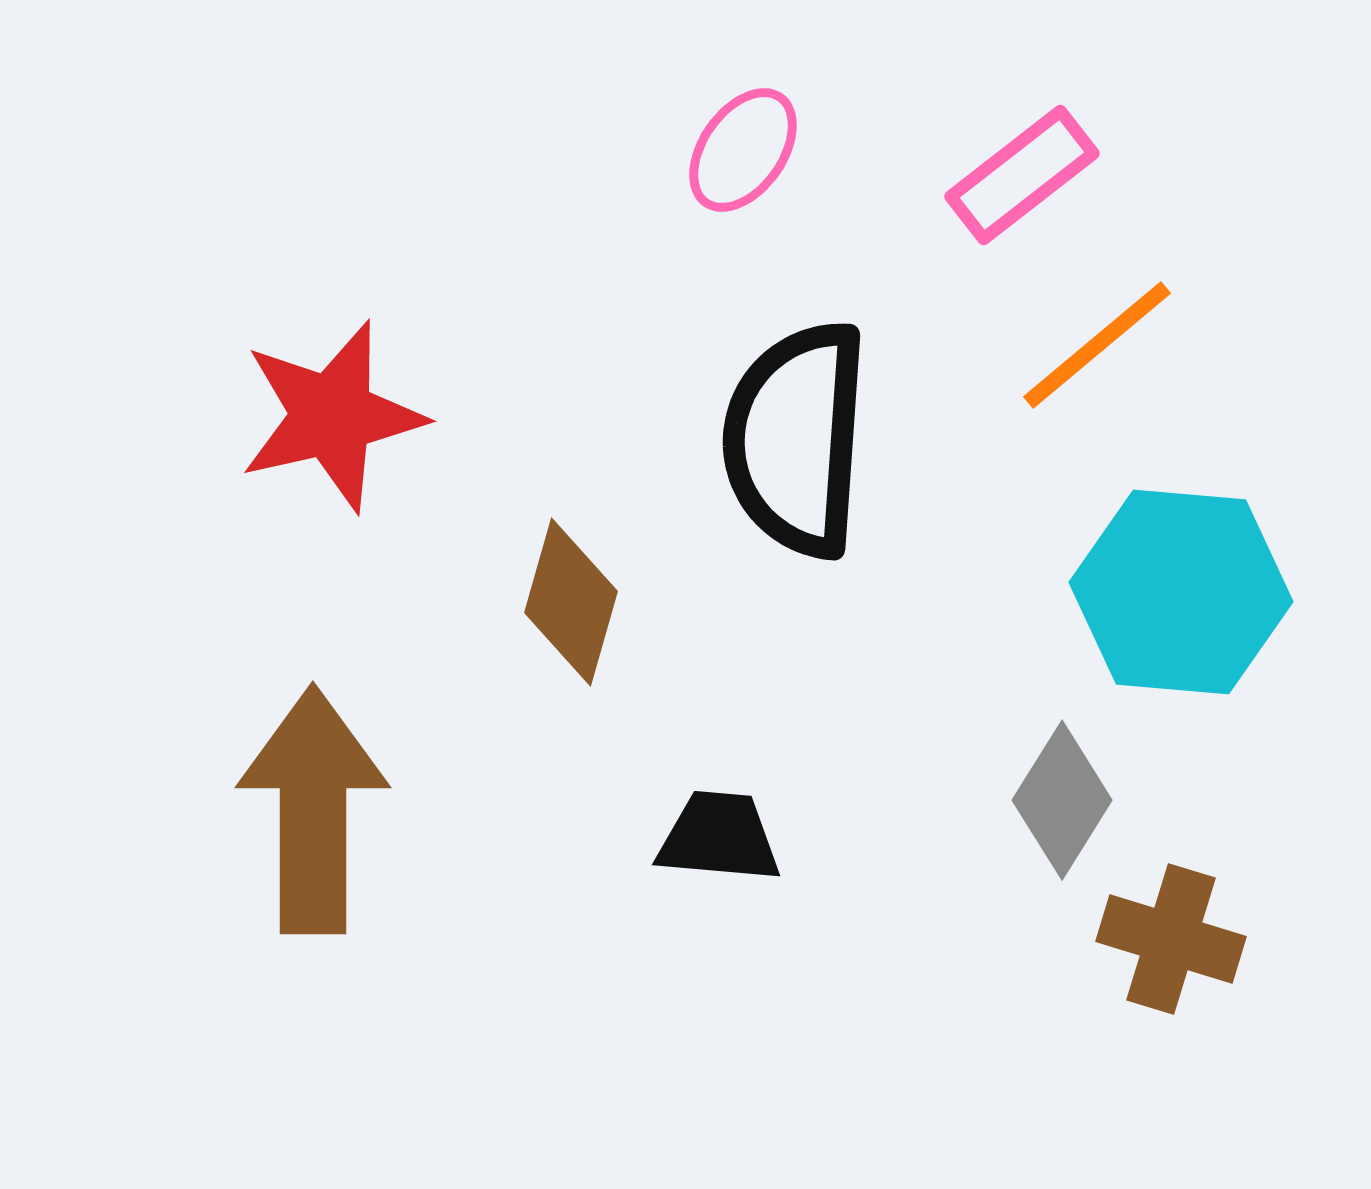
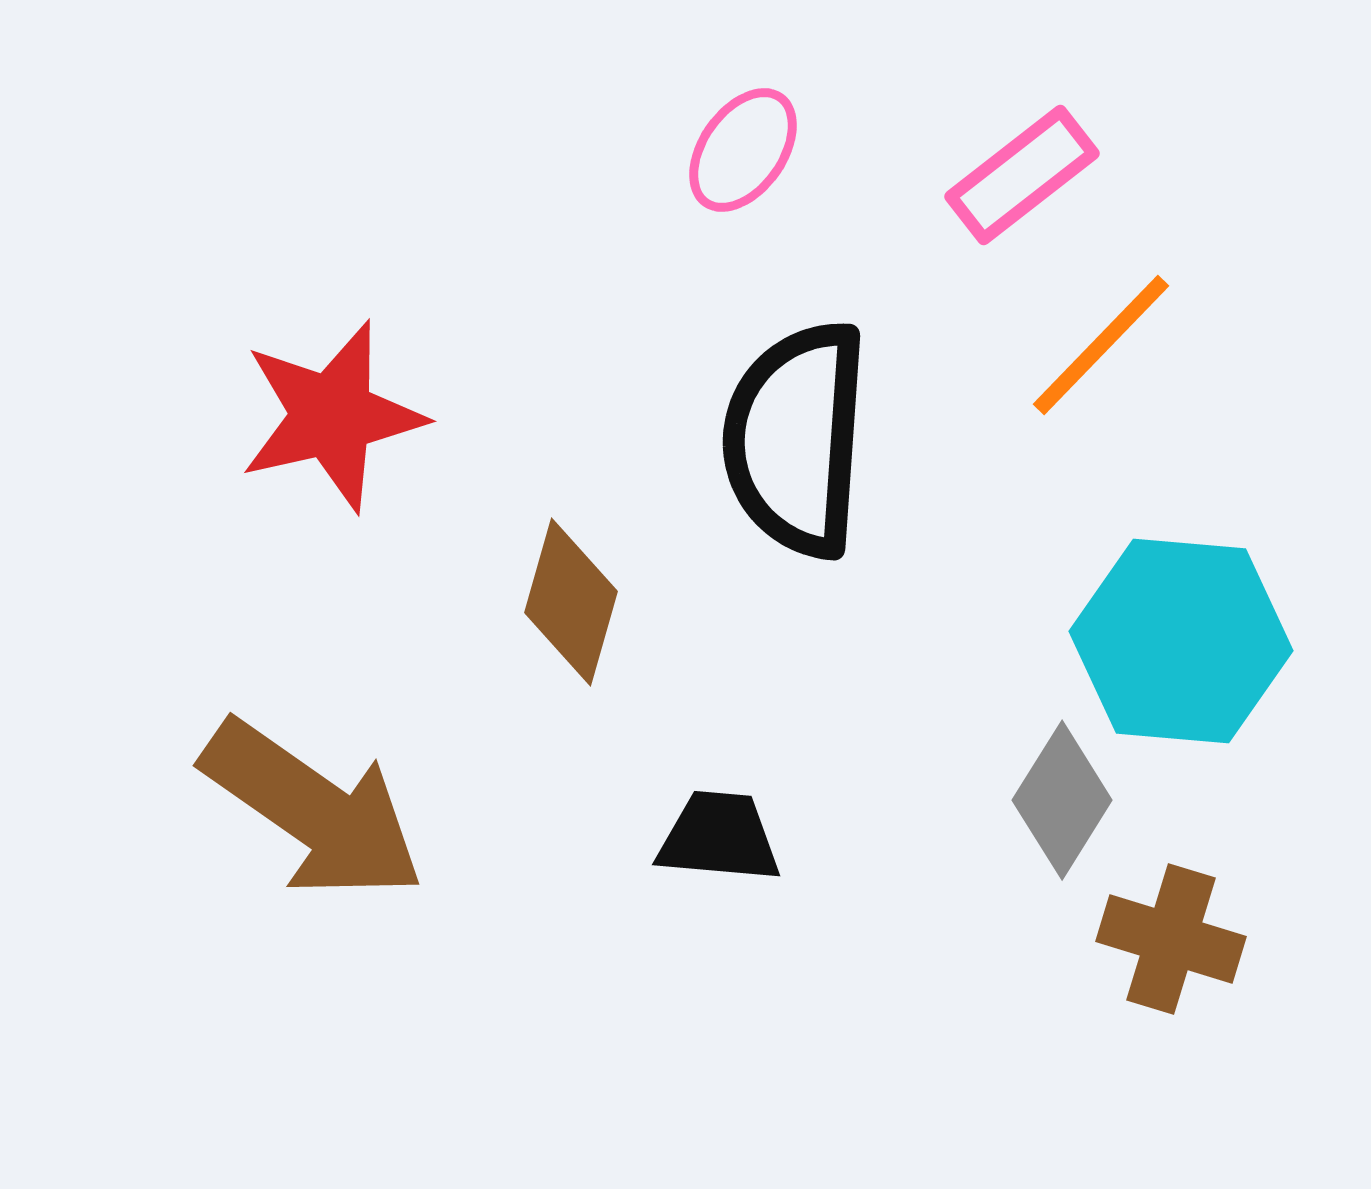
orange line: moved 4 px right; rotated 6 degrees counterclockwise
cyan hexagon: moved 49 px down
brown arrow: rotated 125 degrees clockwise
